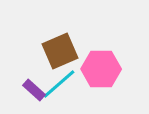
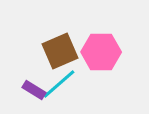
pink hexagon: moved 17 px up
purple rectangle: rotated 10 degrees counterclockwise
